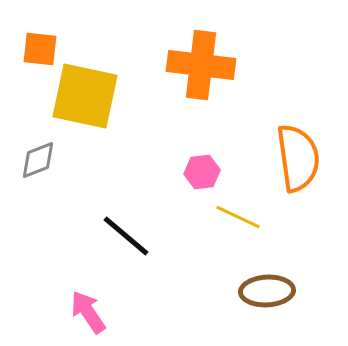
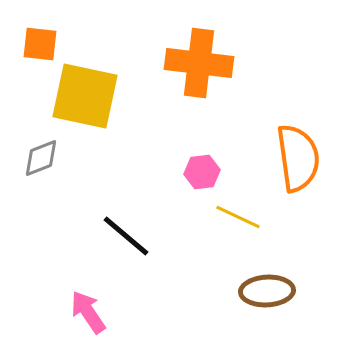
orange square: moved 5 px up
orange cross: moved 2 px left, 2 px up
gray diamond: moved 3 px right, 2 px up
